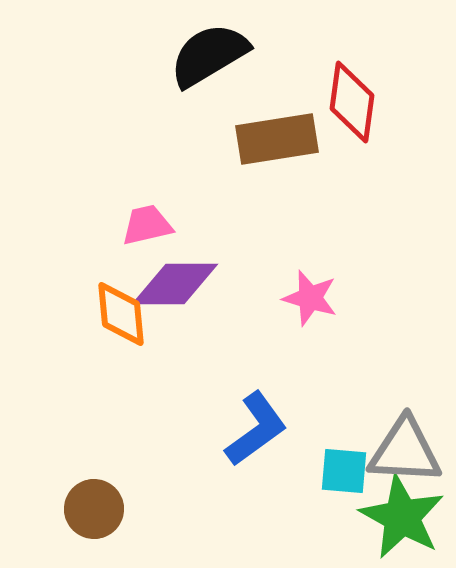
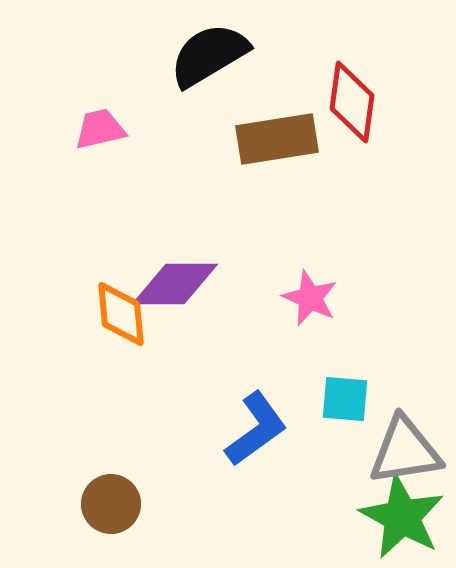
pink trapezoid: moved 47 px left, 96 px up
pink star: rotated 8 degrees clockwise
gray triangle: rotated 12 degrees counterclockwise
cyan square: moved 1 px right, 72 px up
brown circle: moved 17 px right, 5 px up
